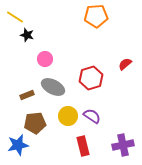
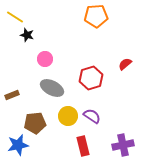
gray ellipse: moved 1 px left, 1 px down
brown rectangle: moved 15 px left
